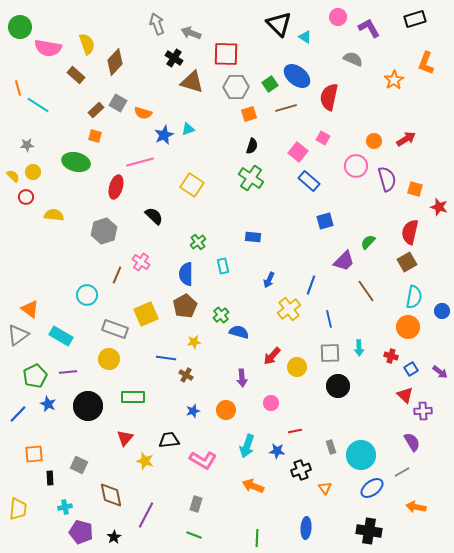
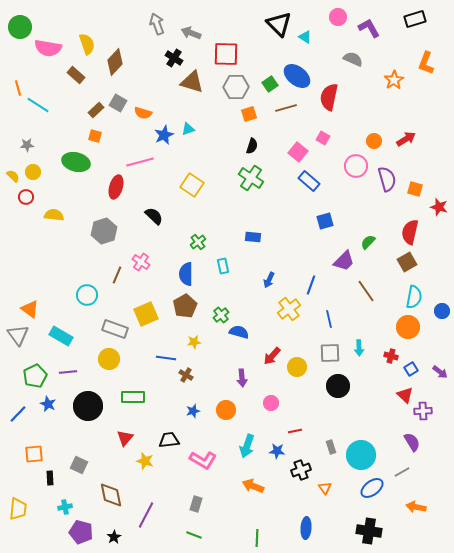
gray triangle at (18, 335): rotated 30 degrees counterclockwise
